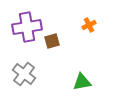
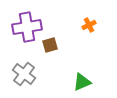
brown square: moved 2 px left, 4 px down
green triangle: rotated 12 degrees counterclockwise
